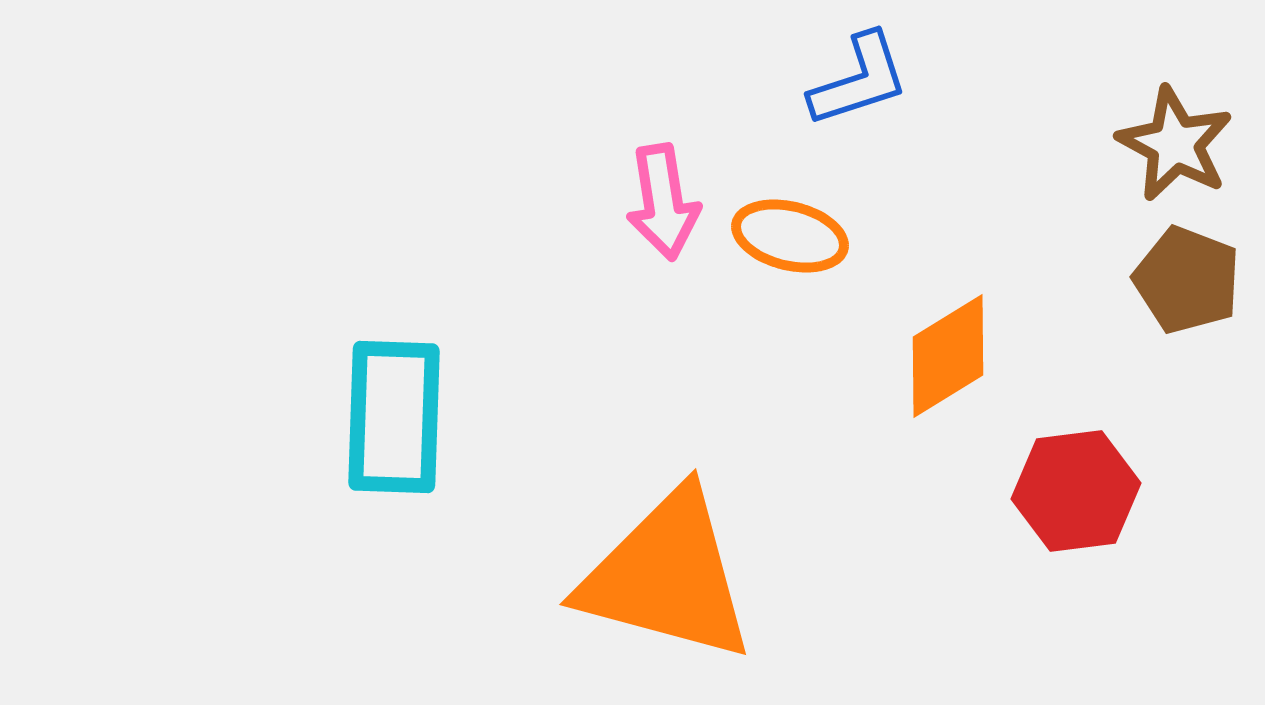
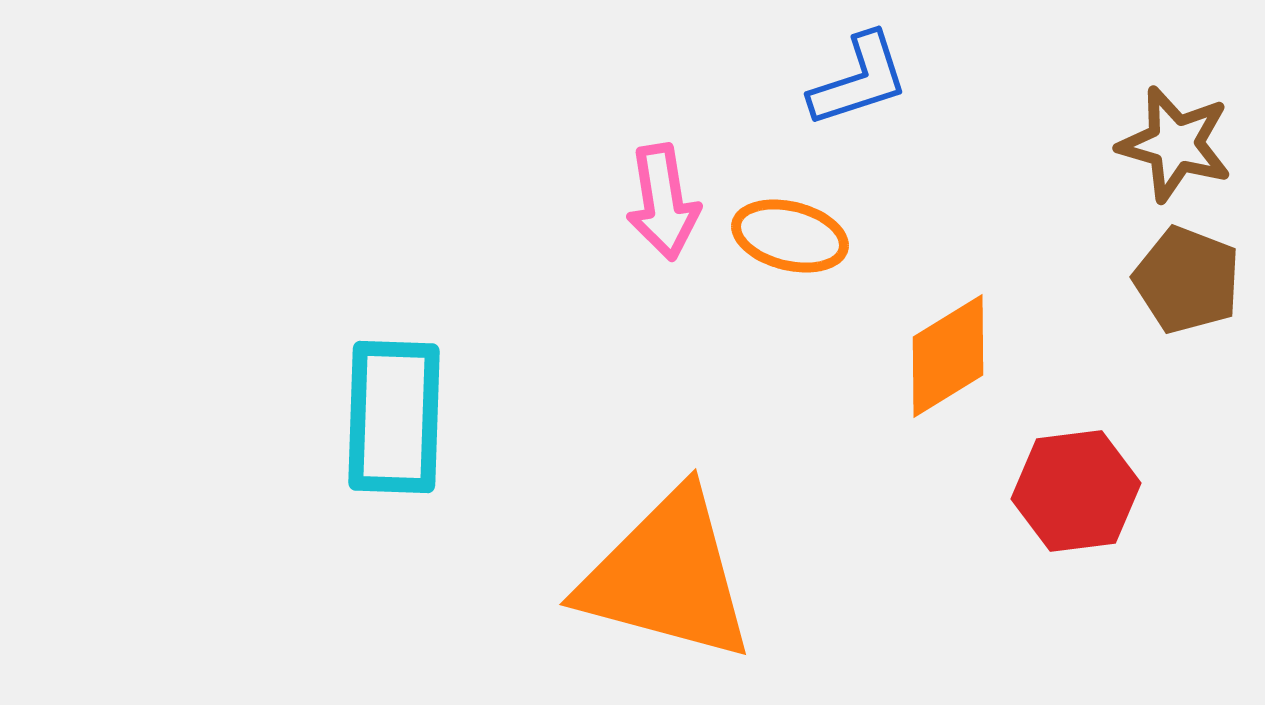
brown star: rotated 12 degrees counterclockwise
